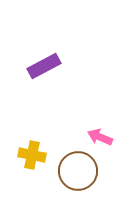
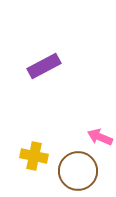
yellow cross: moved 2 px right, 1 px down
